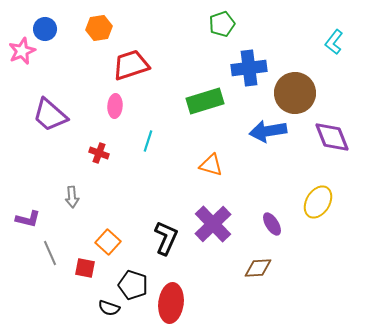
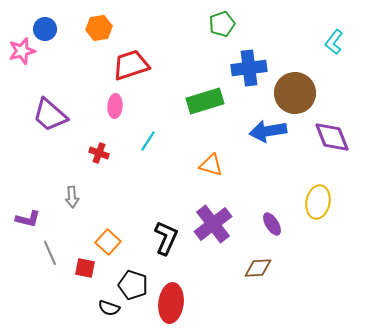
pink star: rotated 8 degrees clockwise
cyan line: rotated 15 degrees clockwise
yellow ellipse: rotated 20 degrees counterclockwise
purple cross: rotated 6 degrees clockwise
